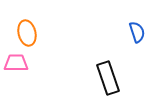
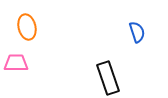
orange ellipse: moved 6 px up
